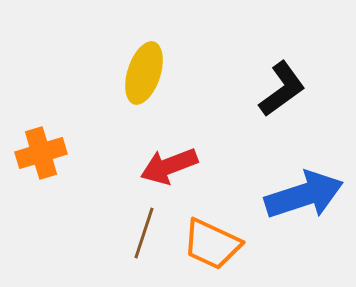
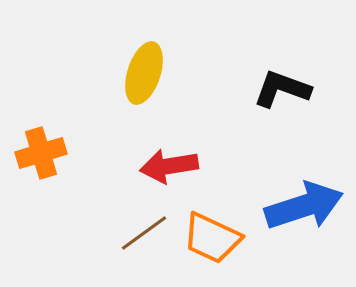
black L-shape: rotated 124 degrees counterclockwise
red arrow: rotated 12 degrees clockwise
blue arrow: moved 11 px down
brown line: rotated 36 degrees clockwise
orange trapezoid: moved 6 px up
